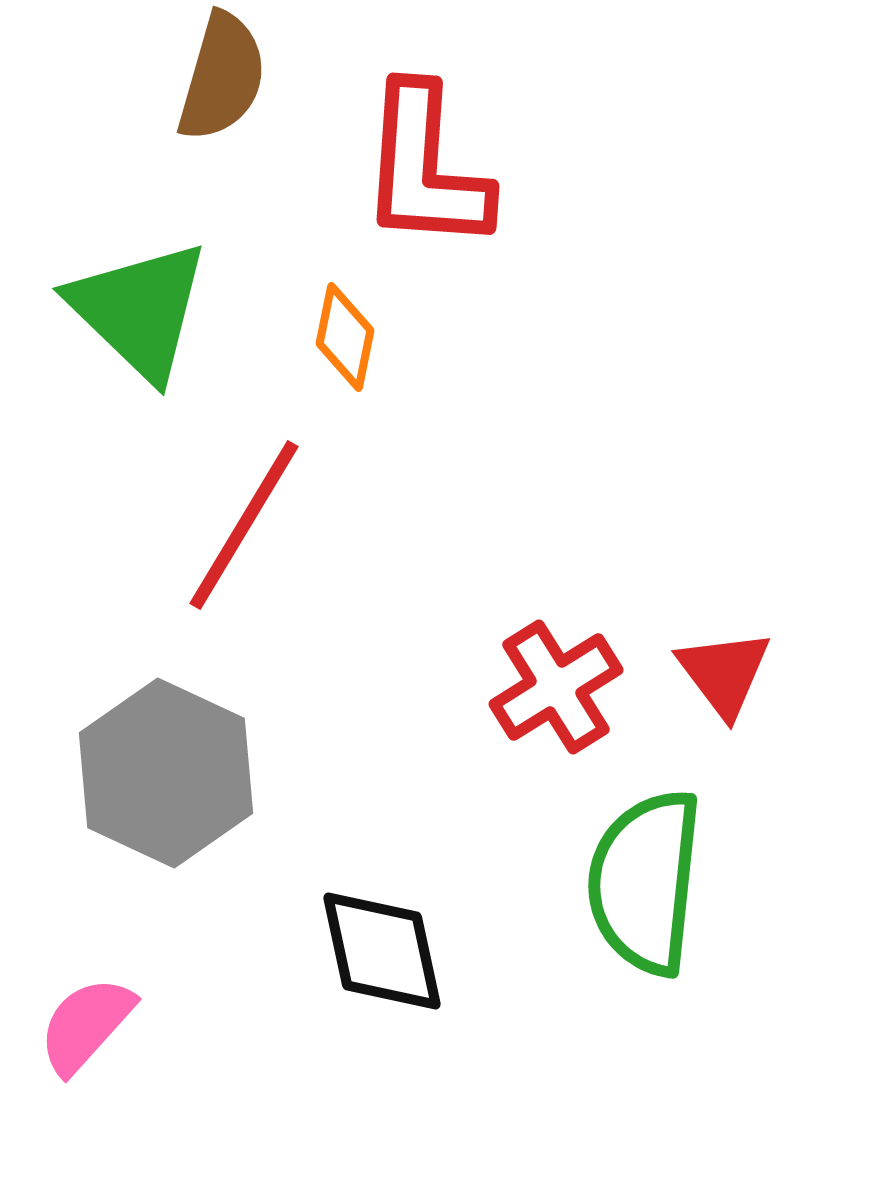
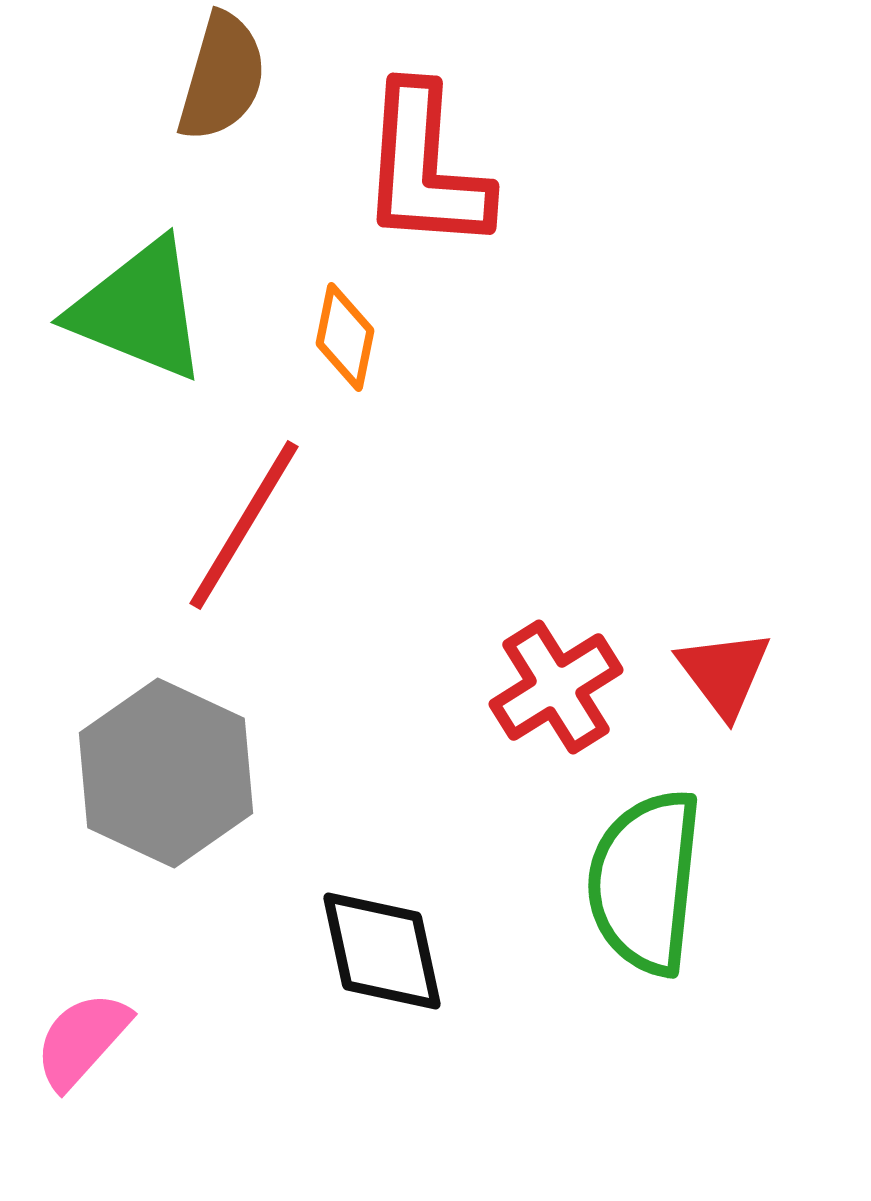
green triangle: rotated 22 degrees counterclockwise
pink semicircle: moved 4 px left, 15 px down
